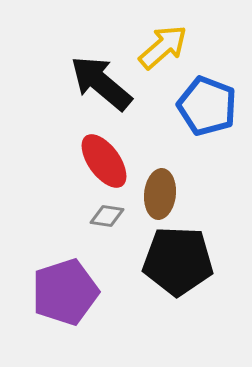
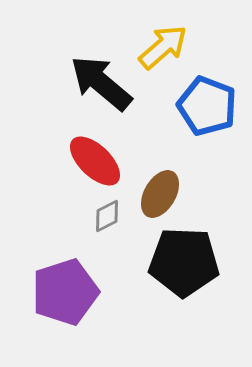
red ellipse: moved 9 px left; rotated 10 degrees counterclockwise
brown ellipse: rotated 24 degrees clockwise
gray diamond: rotated 36 degrees counterclockwise
black pentagon: moved 6 px right, 1 px down
